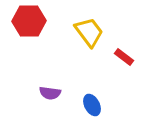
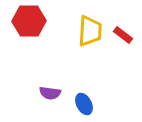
yellow trapezoid: moved 1 px right, 1 px up; rotated 40 degrees clockwise
red rectangle: moved 1 px left, 22 px up
blue ellipse: moved 8 px left, 1 px up
